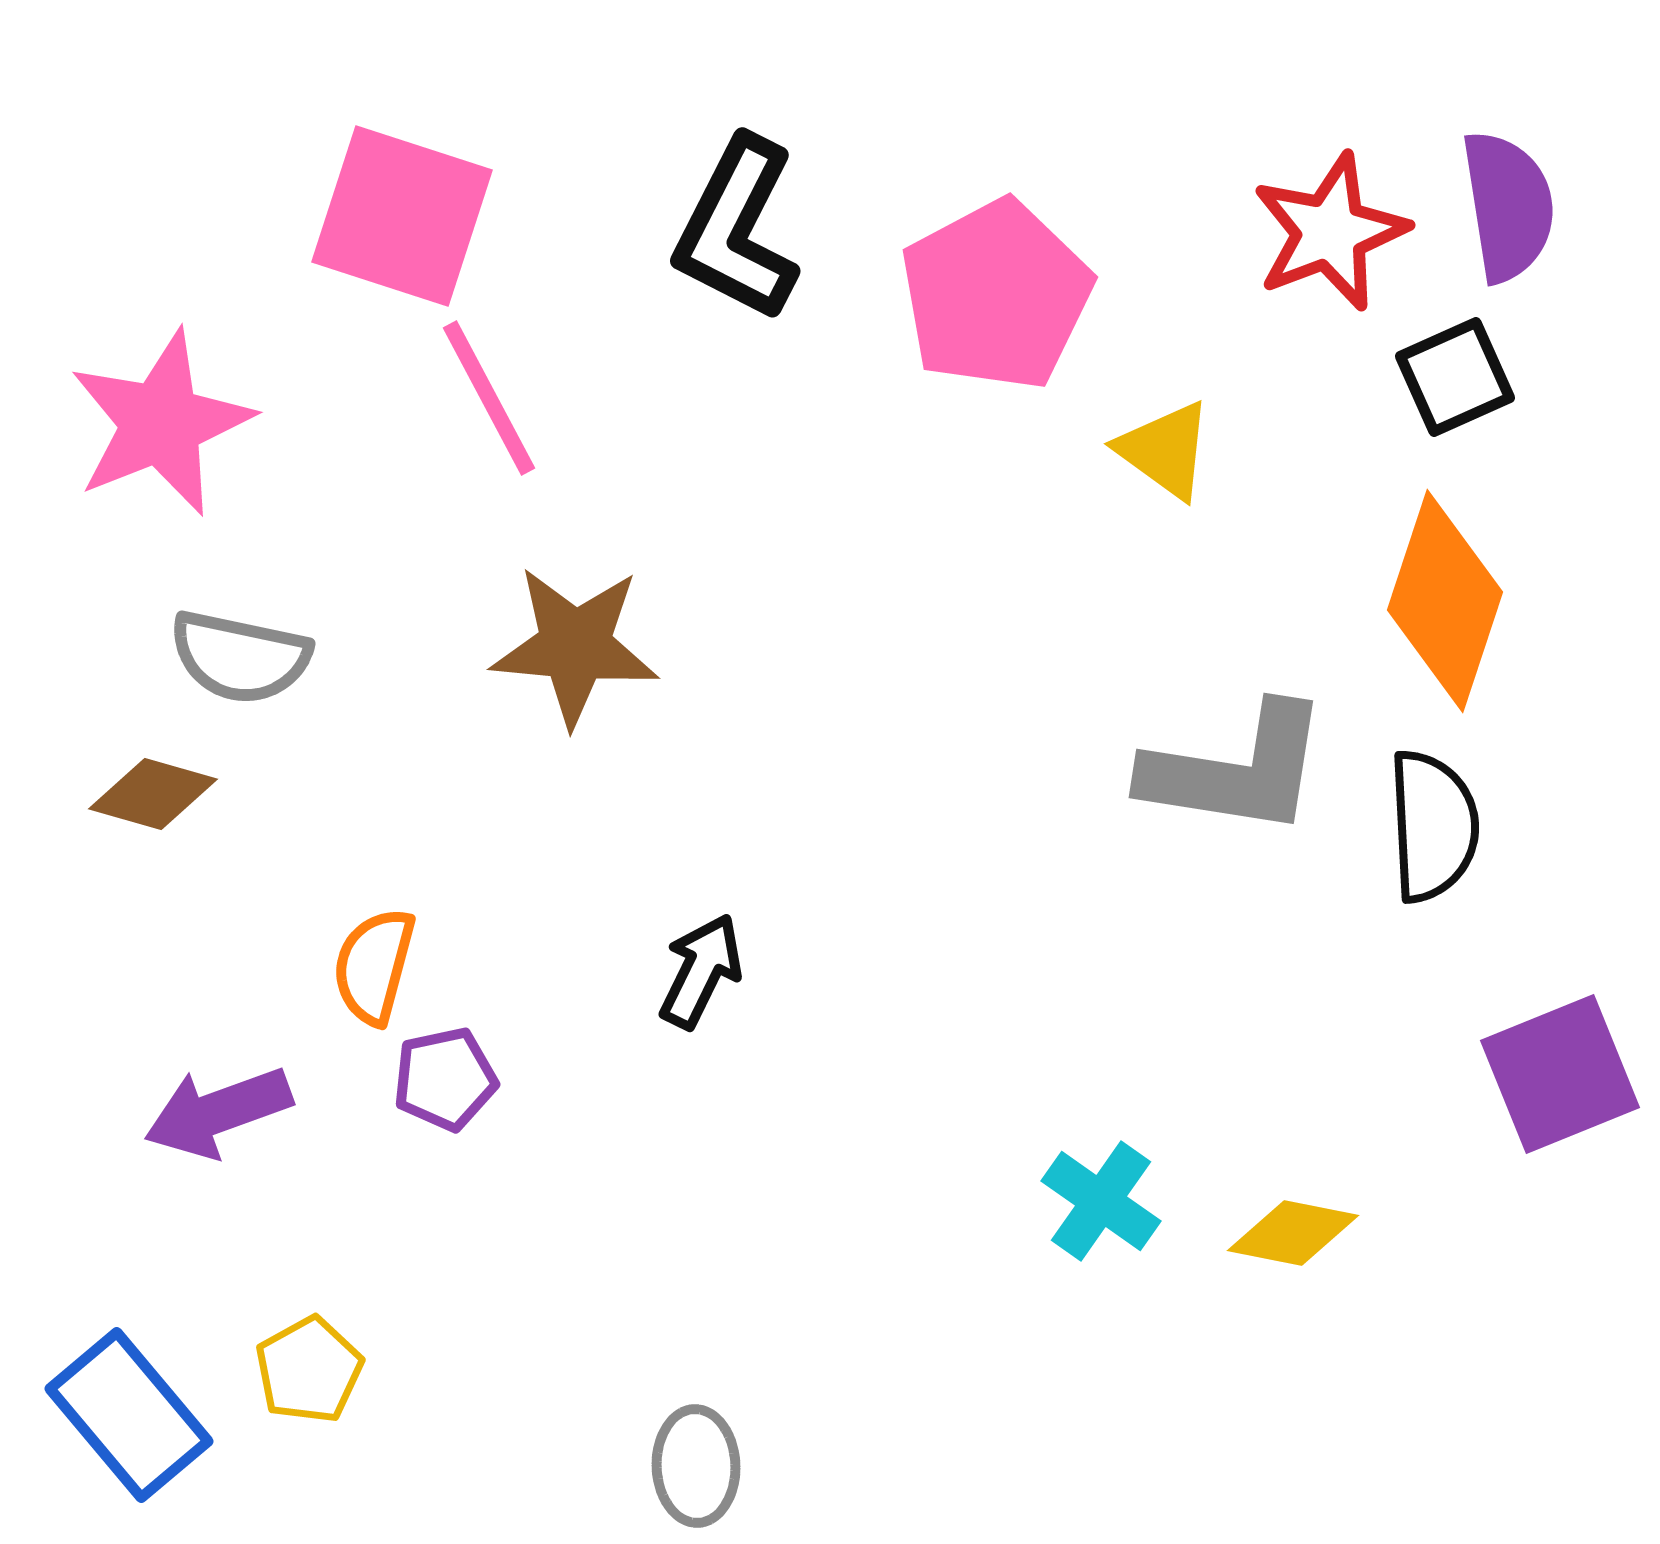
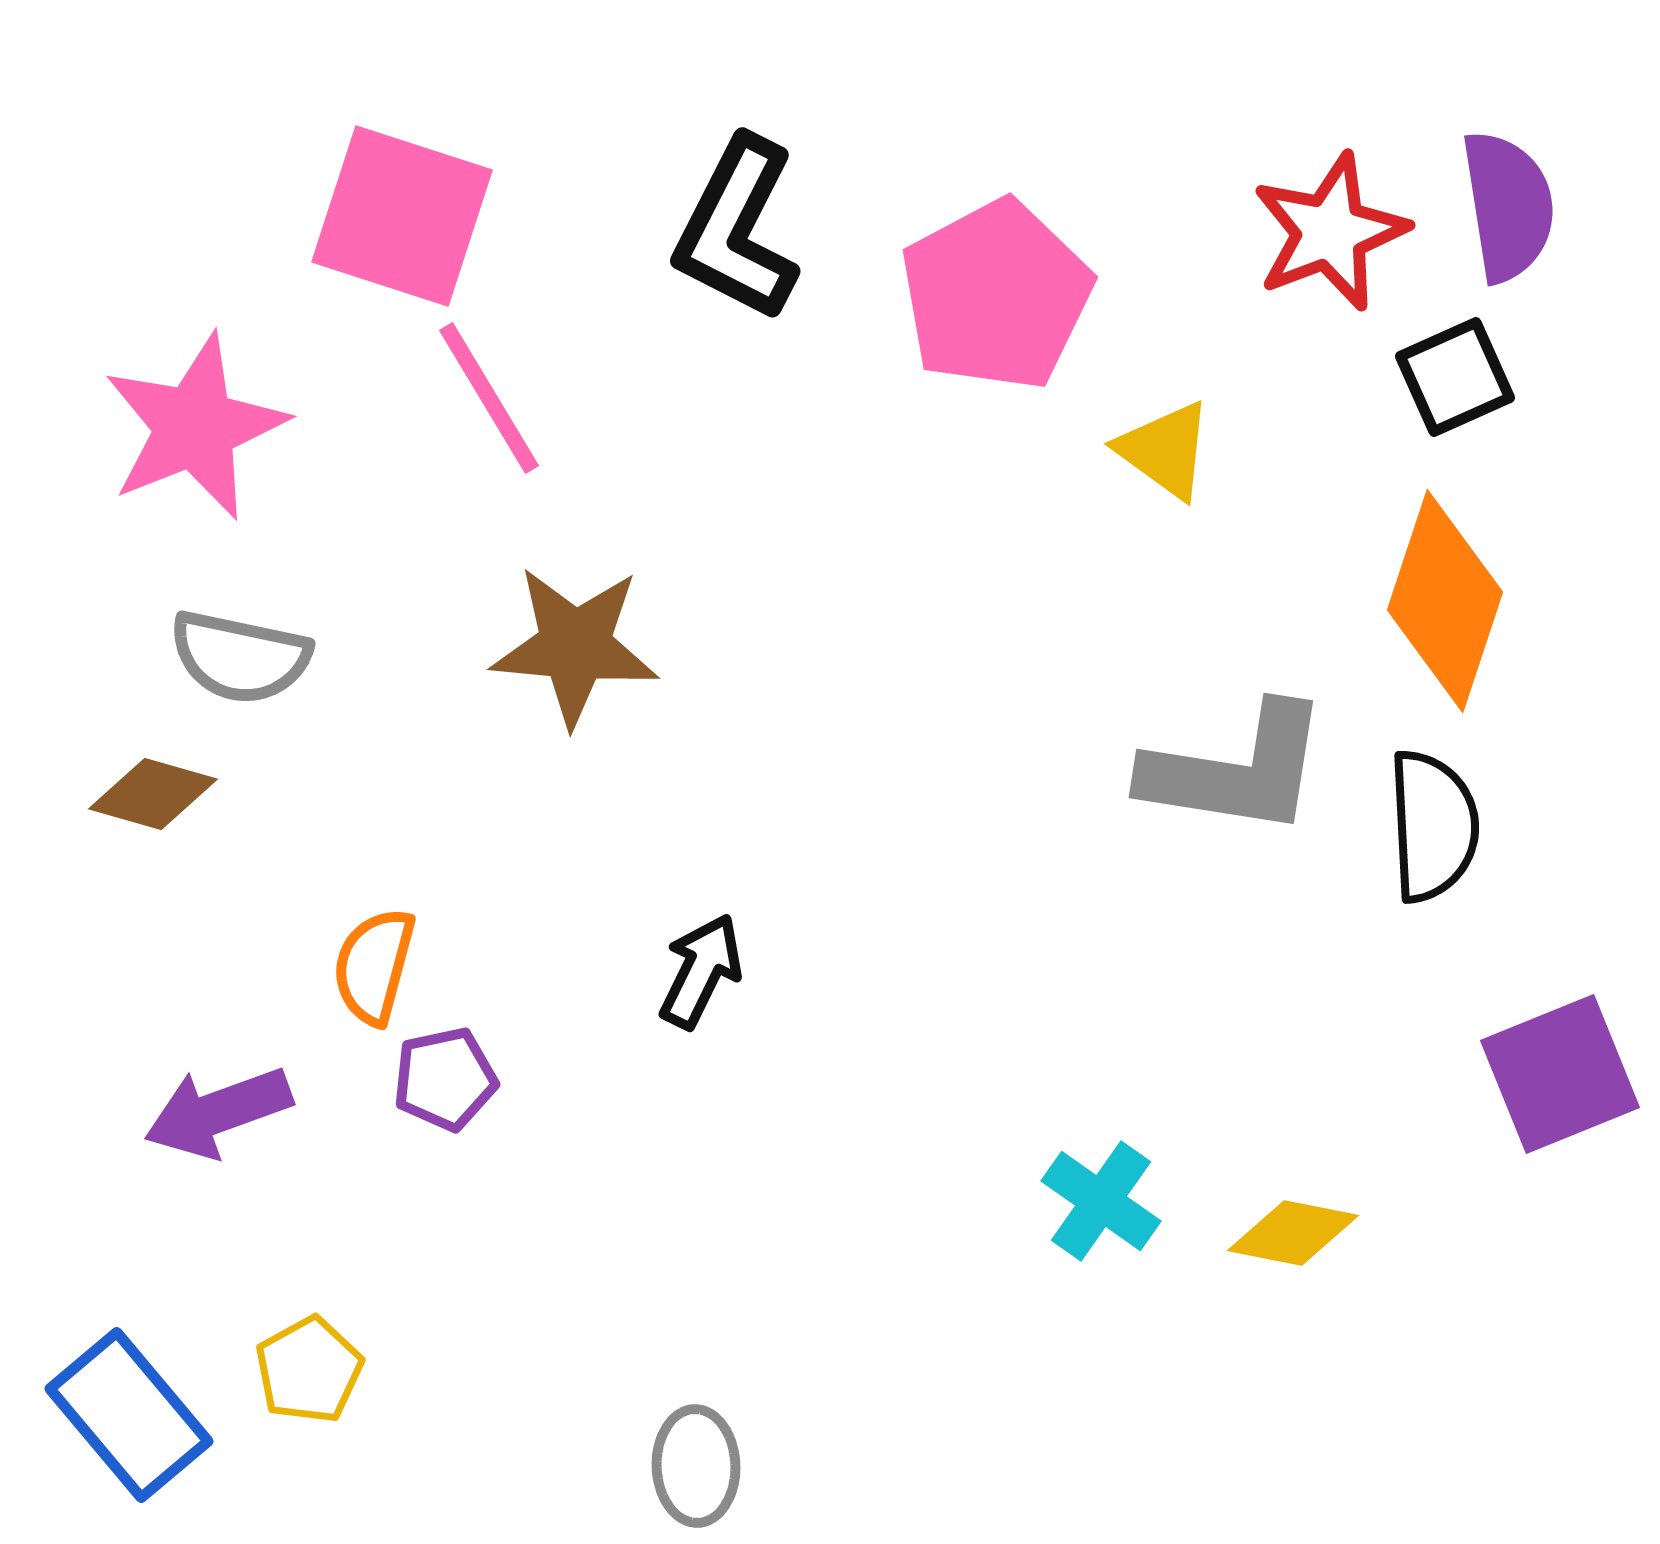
pink line: rotated 3 degrees counterclockwise
pink star: moved 34 px right, 4 px down
